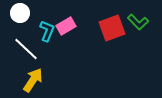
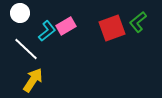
green L-shape: rotated 95 degrees clockwise
cyan L-shape: rotated 30 degrees clockwise
